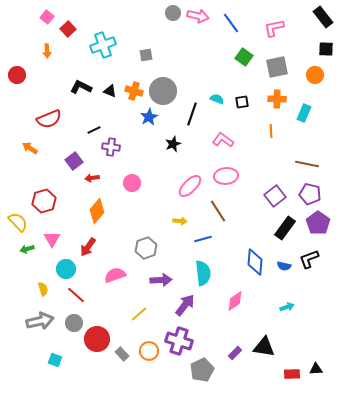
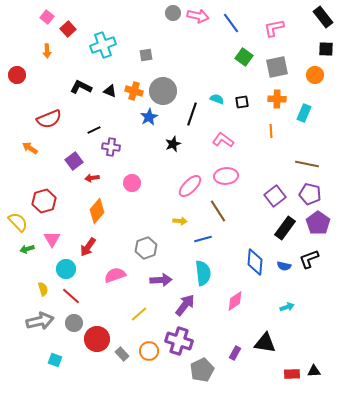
red line at (76, 295): moved 5 px left, 1 px down
black triangle at (264, 347): moved 1 px right, 4 px up
purple rectangle at (235, 353): rotated 16 degrees counterclockwise
black triangle at (316, 369): moved 2 px left, 2 px down
